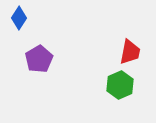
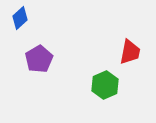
blue diamond: moved 1 px right; rotated 15 degrees clockwise
green hexagon: moved 15 px left
